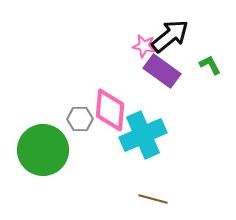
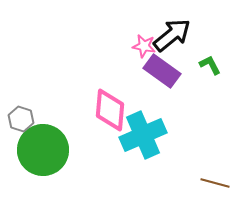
black arrow: moved 2 px right, 1 px up
gray hexagon: moved 59 px left; rotated 20 degrees clockwise
brown line: moved 62 px right, 16 px up
